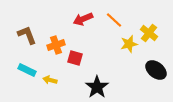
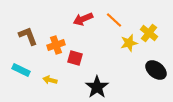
brown L-shape: moved 1 px right, 1 px down
yellow star: moved 1 px up
cyan rectangle: moved 6 px left
